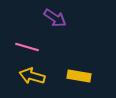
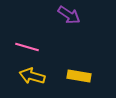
purple arrow: moved 14 px right, 3 px up
